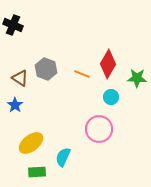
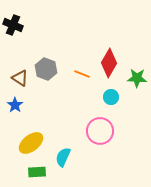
red diamond: moved 1 px right, 1 px up
pink circle: moved 1 px right, 2 px down
